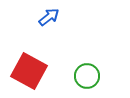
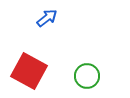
blue arrow: moved 2 px left, 1 px down
